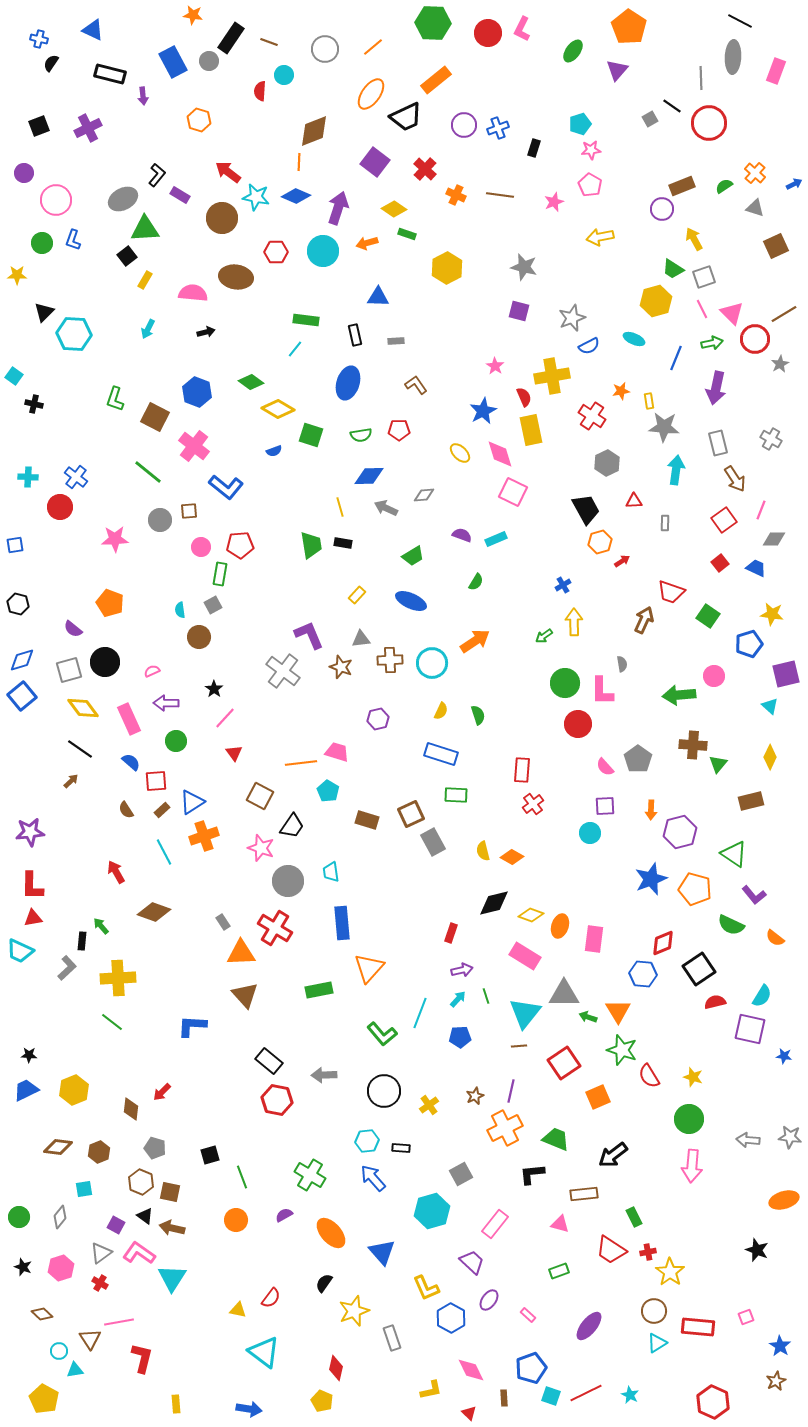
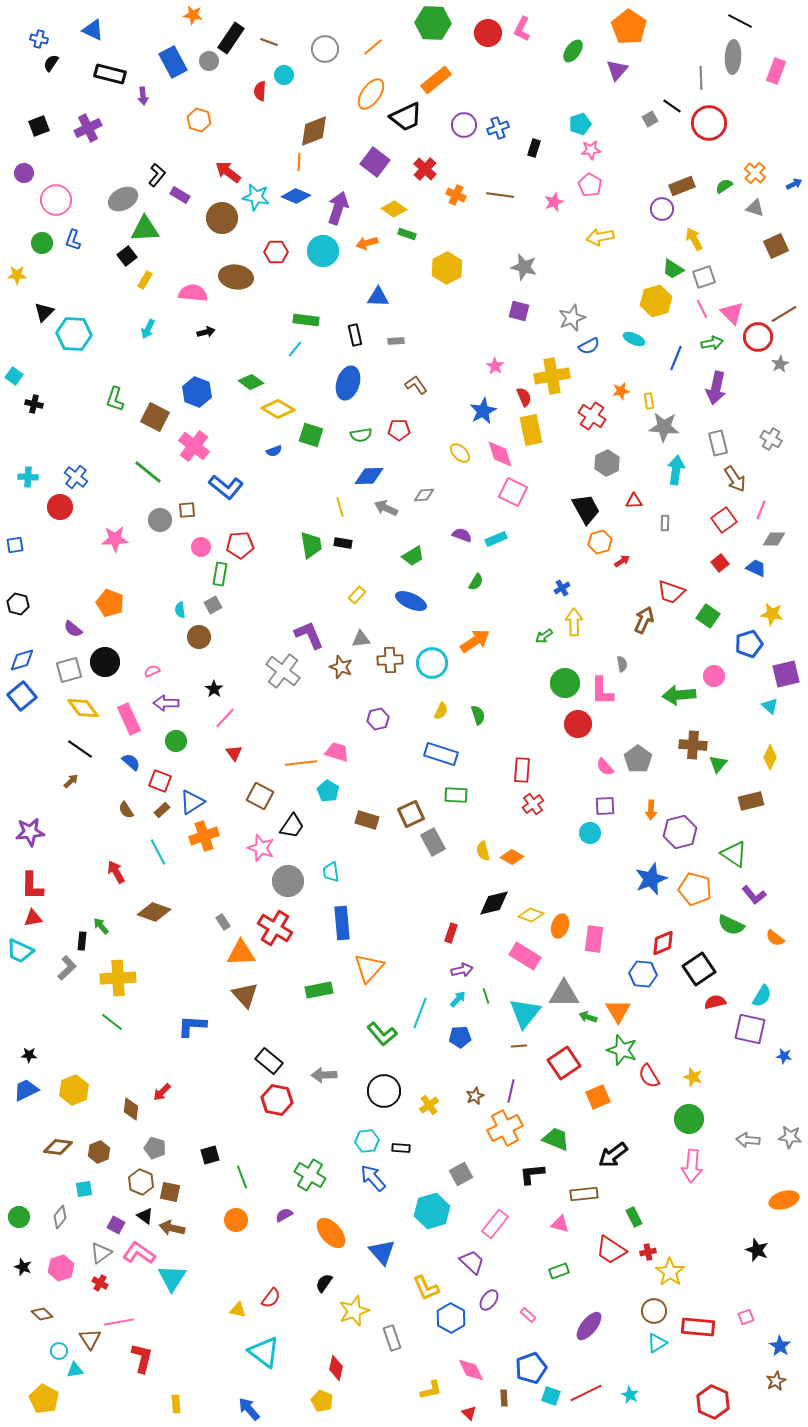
red circle at (755, 339): moved 3 px right, 2 px up
brown square at (189, 511): moved 2 px left, 1 px up
blue cross at (563, 585): moved 1 px left, 3 px down
red square at (156, 781): moved 4 px right; rotated 25 degrees clockwise
cyan line at (164, 852): moved 6 px left
blue arrow at (249, 1409): rotated 140 degrees counterclockwise
